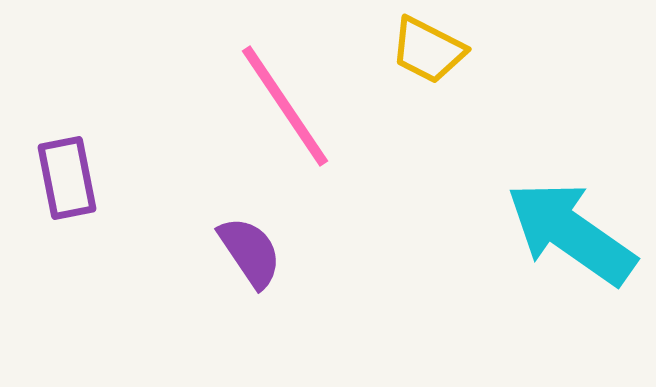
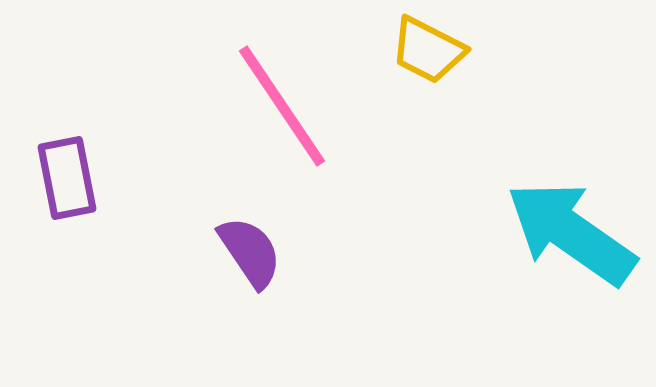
pink line: moved 3 px left
